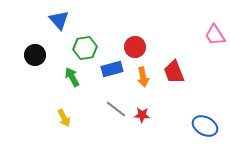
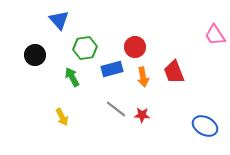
yellow arrow: moved 2 px left, 1 px up
